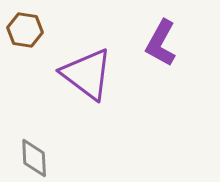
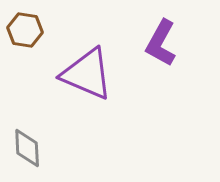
purple triangle: rotated 14 degrees counterclockwise
gray diamond: moved 7 px left, 10 px up
